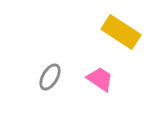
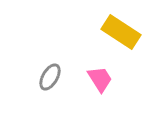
pink trapezoid: rotated 24 degrees clockwise
